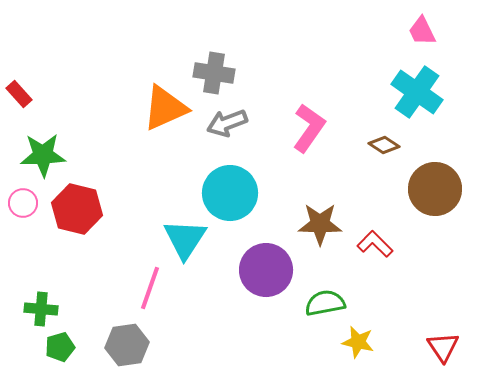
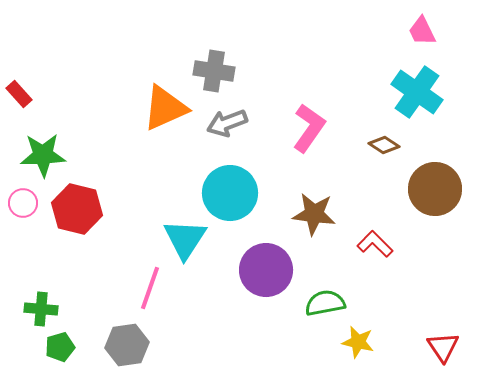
gray cross: moved 2 px up
brown star: moved 6 px left, 10 px up; rotated 6 degrees clockwise
